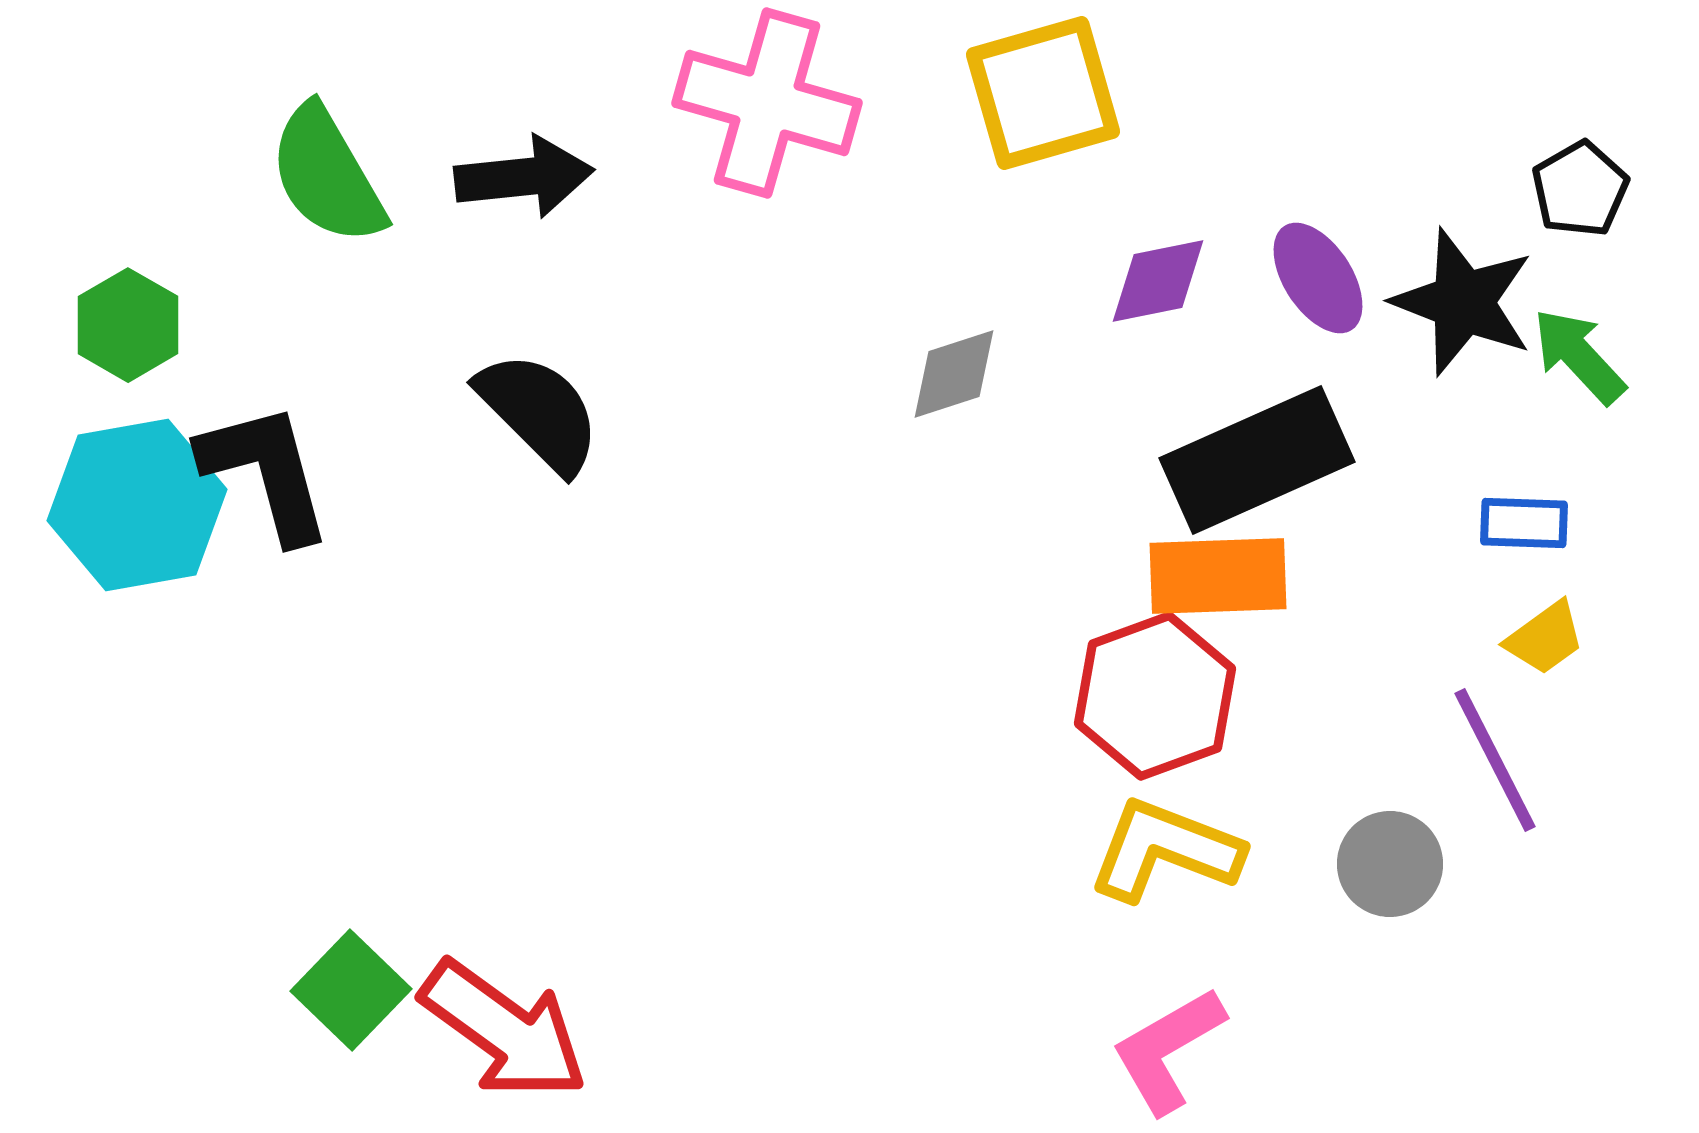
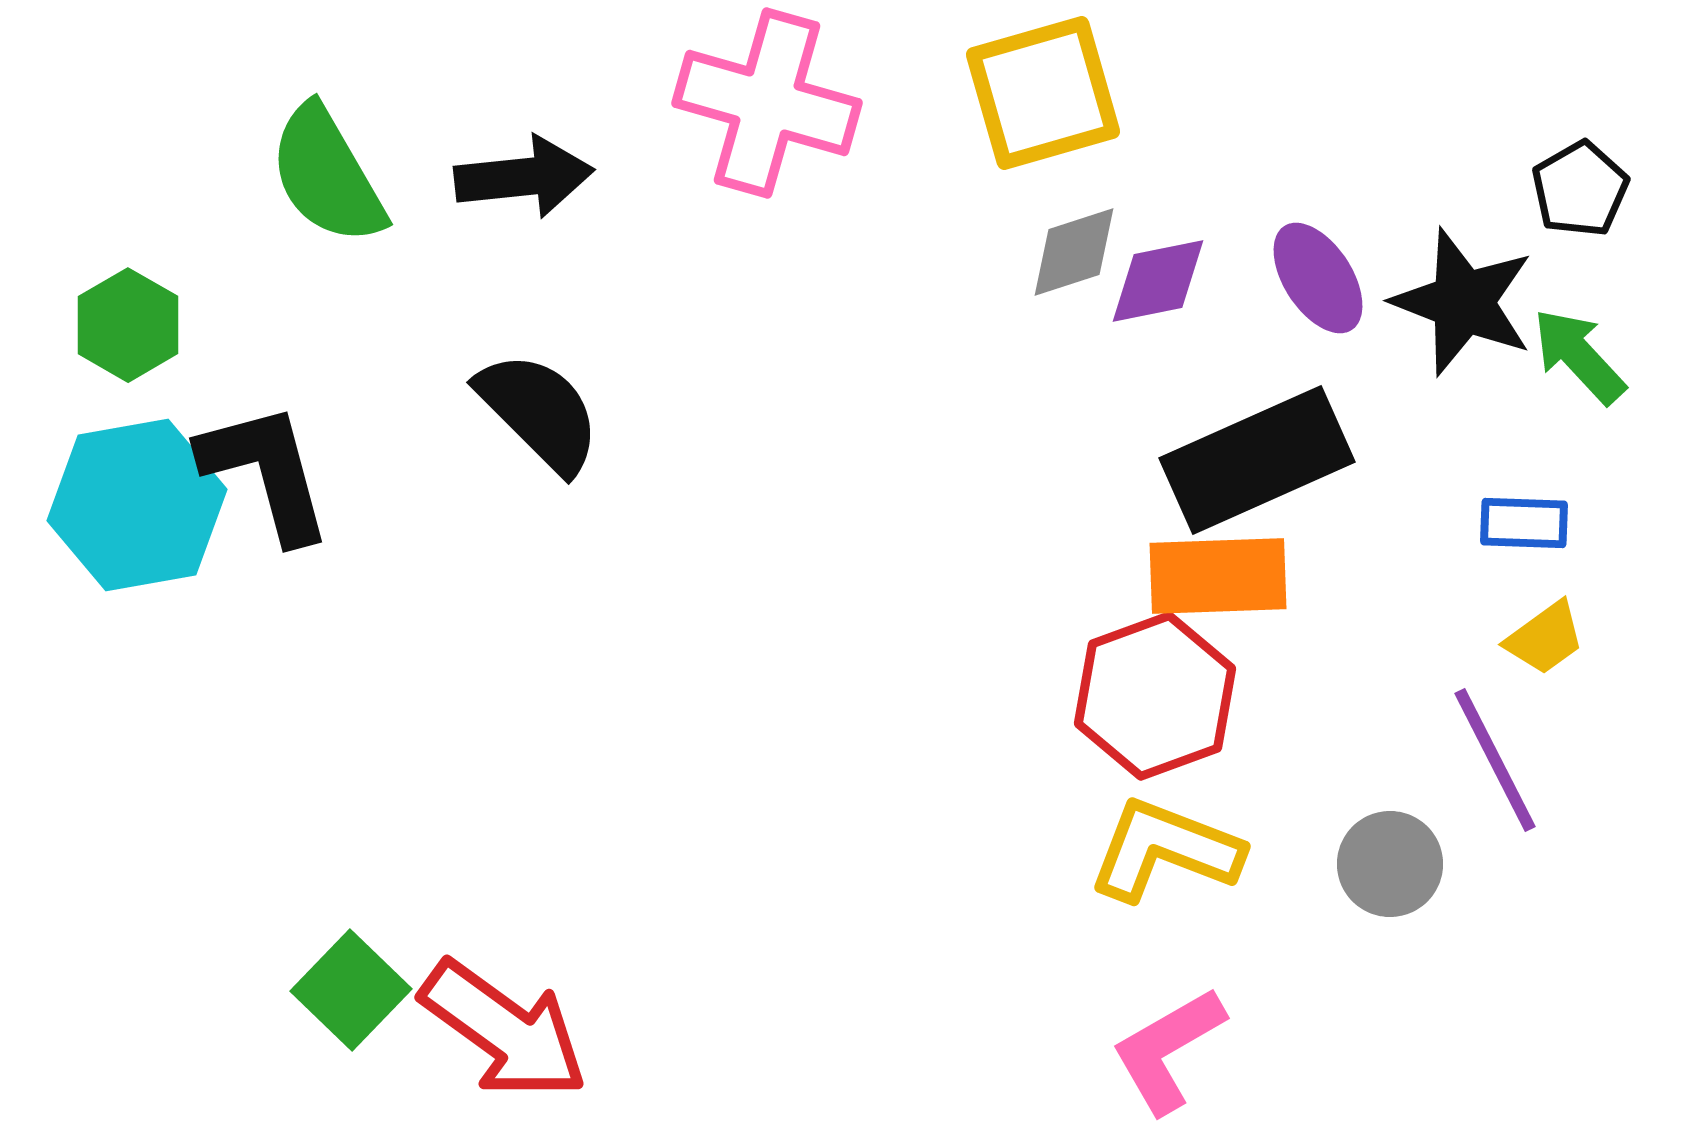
gray diamond: moved 120 px right, 122 px up
